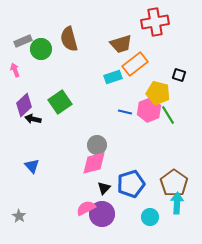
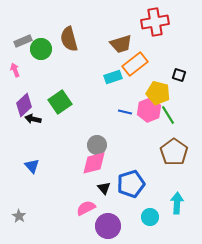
brown pentagon: moved 31 px up
black triangle: rotated 24 degrees counterclockwise
purple circle: moved 6 px right, 12 px down
